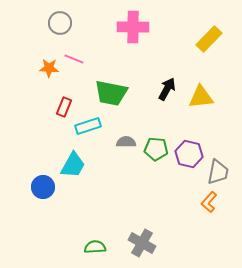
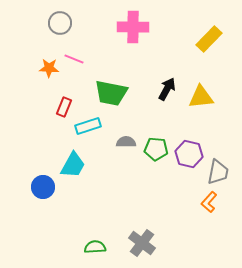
gray cross: rotated 8 degrees clockwise
